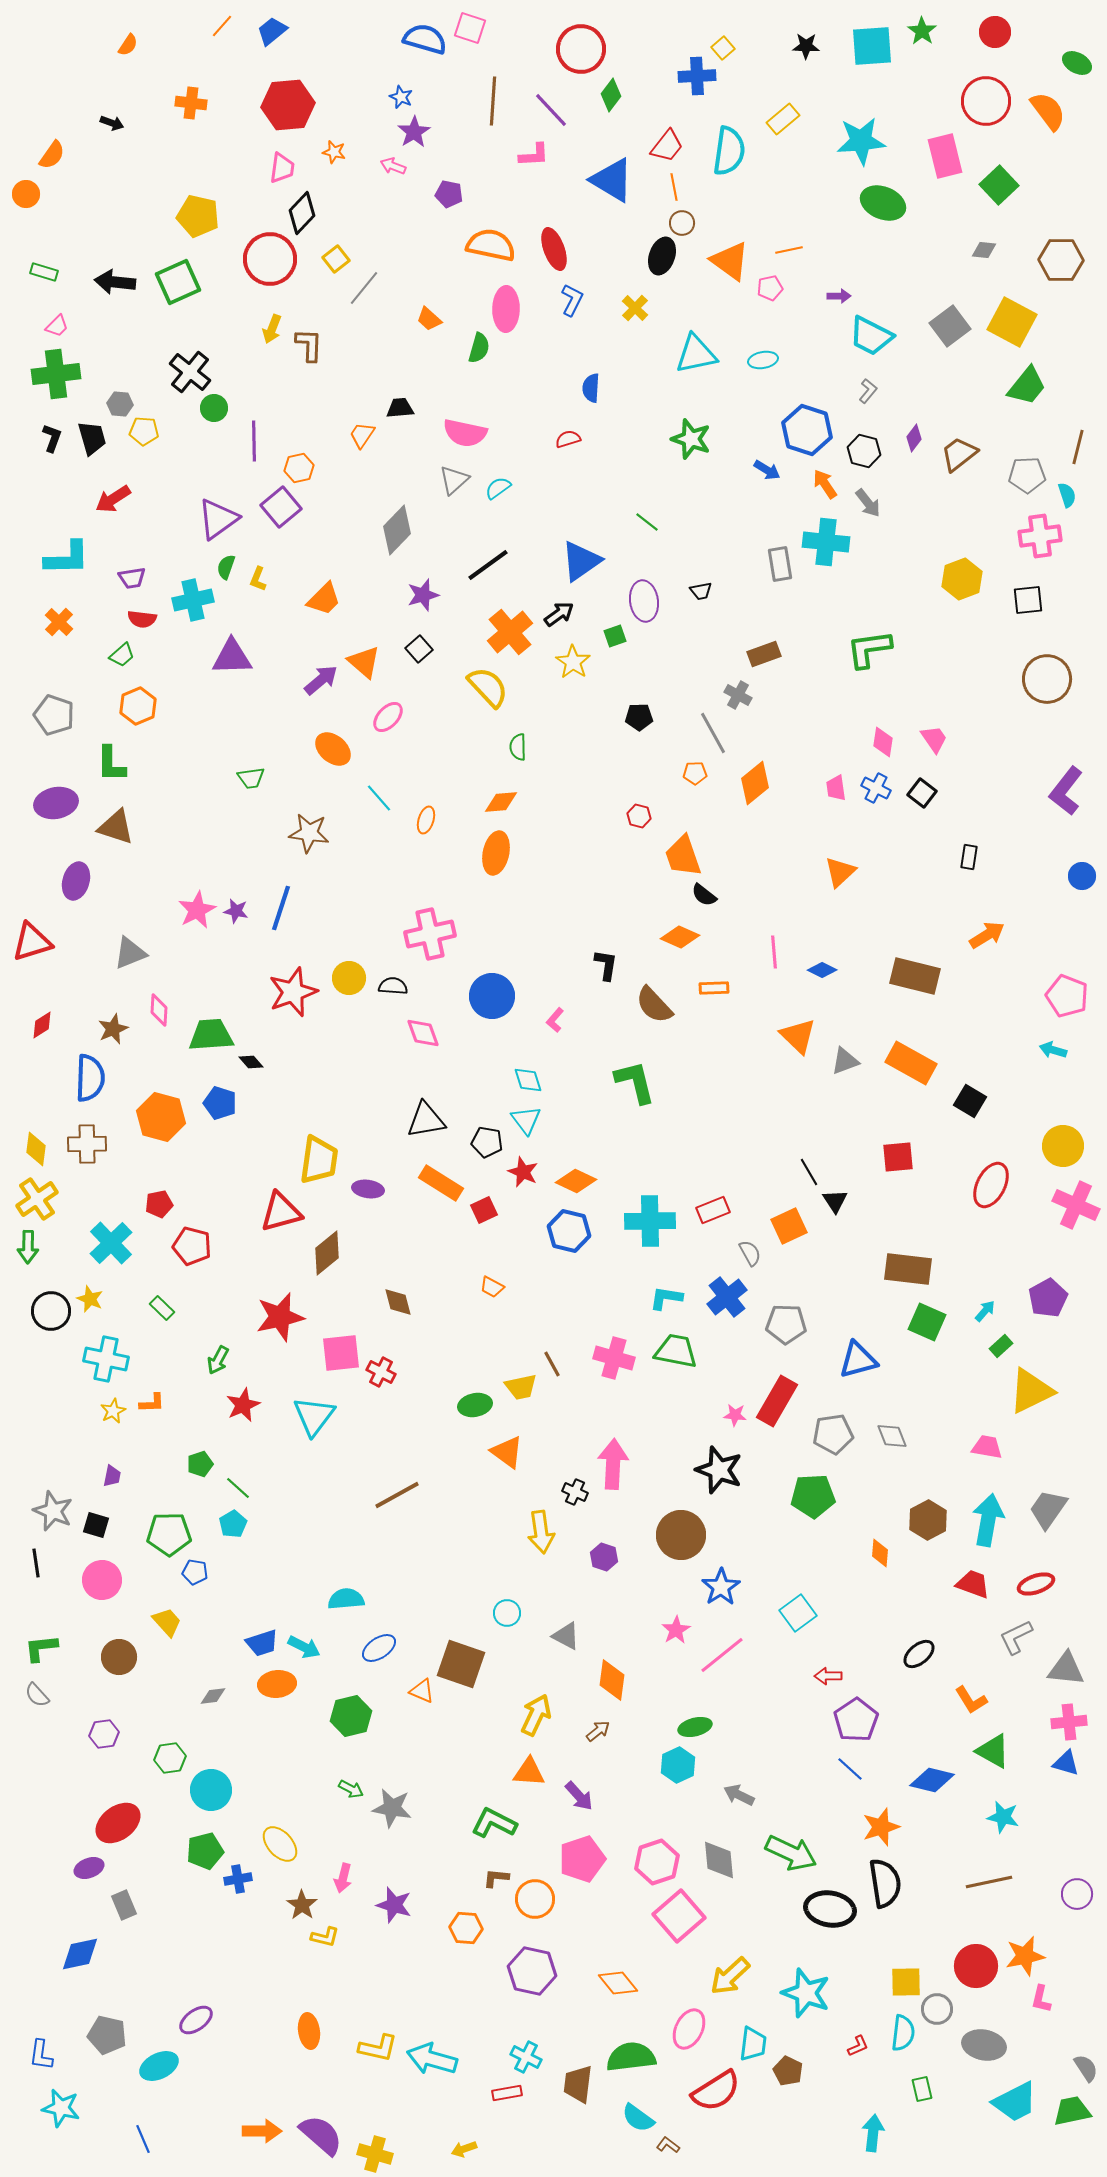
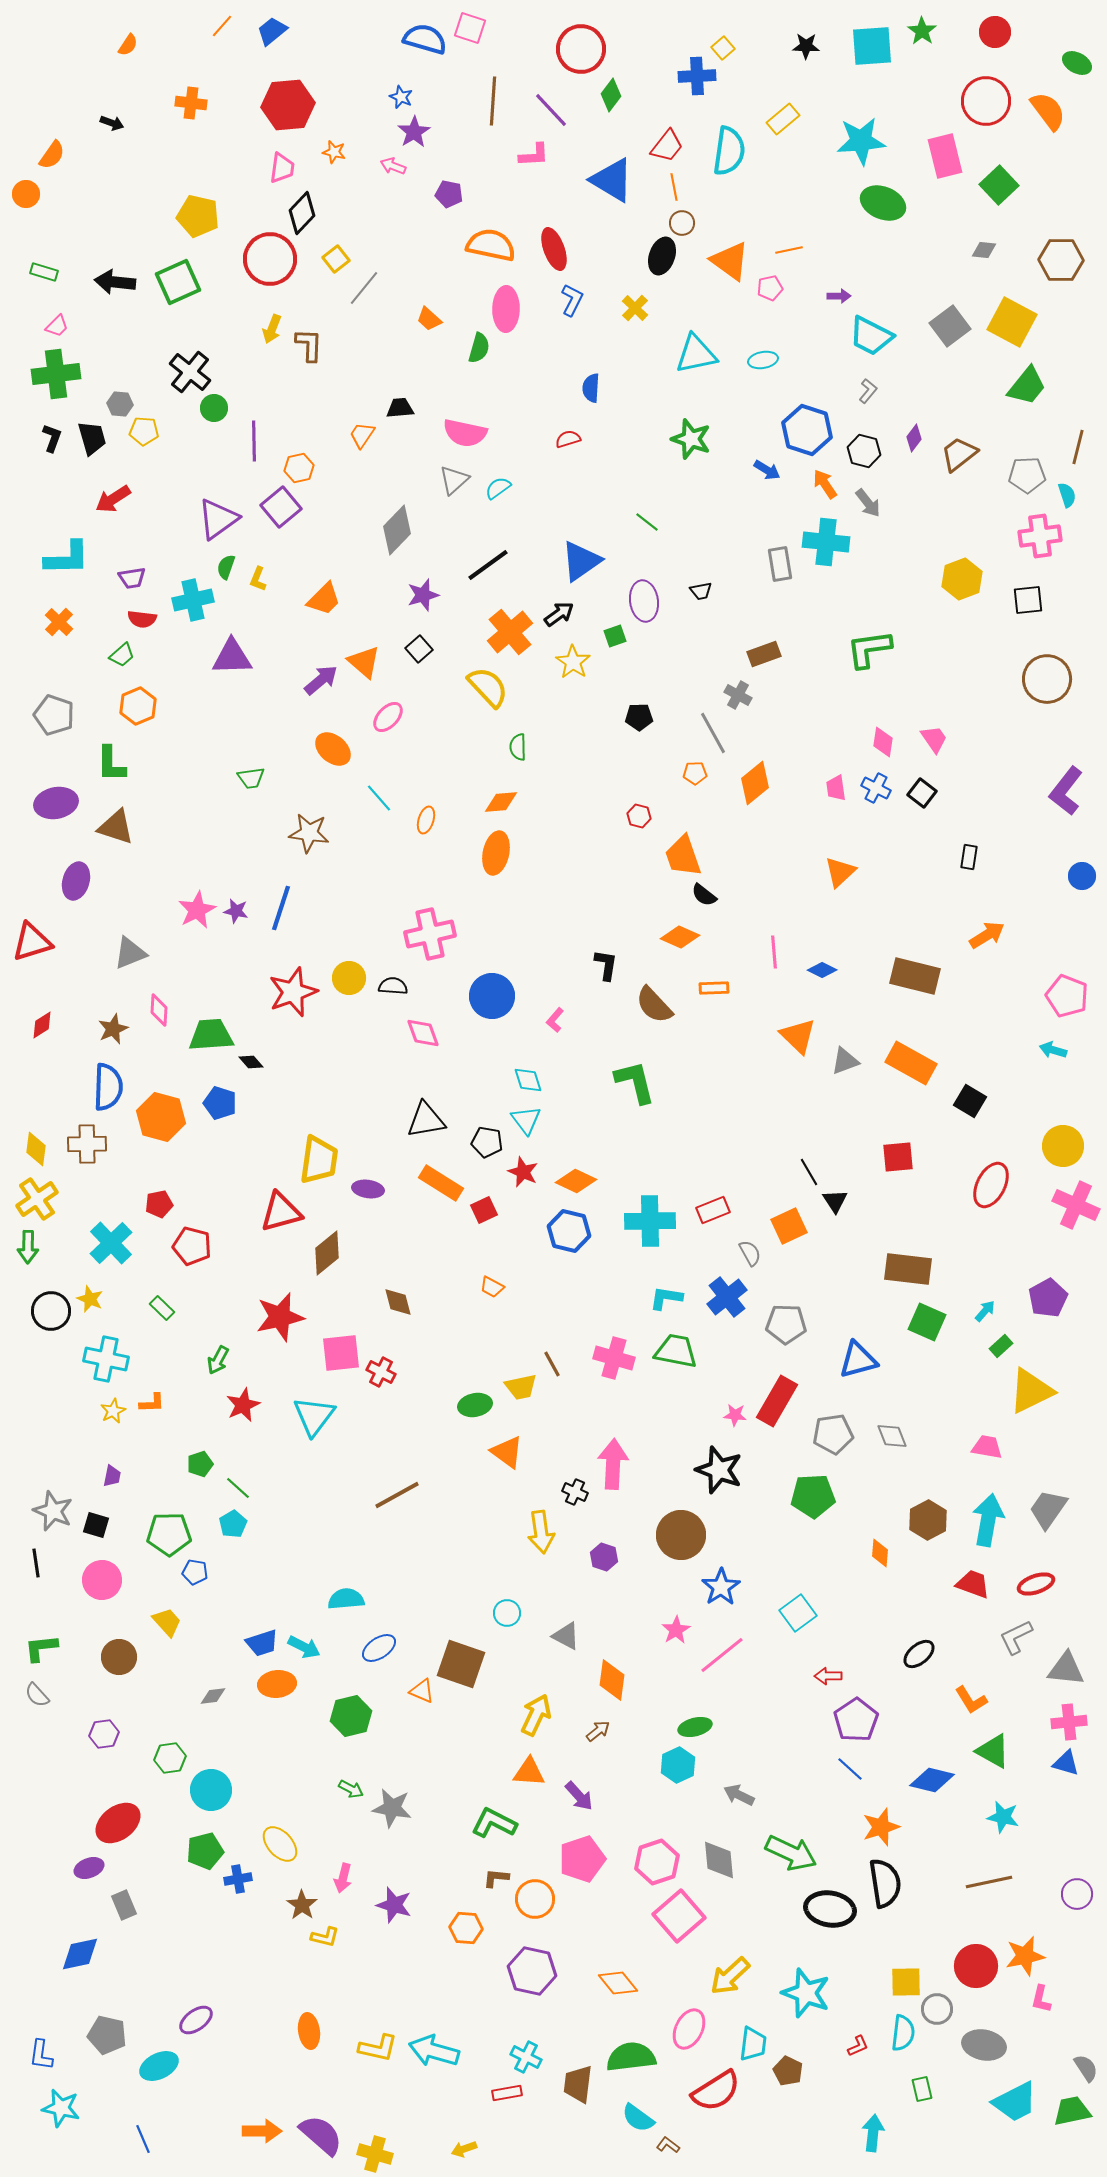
blue semicircle at (90, 1078): moved 18 px right, 9 px down
cyan arrow at (432, 2059): moved 2 px right, 8 px up
